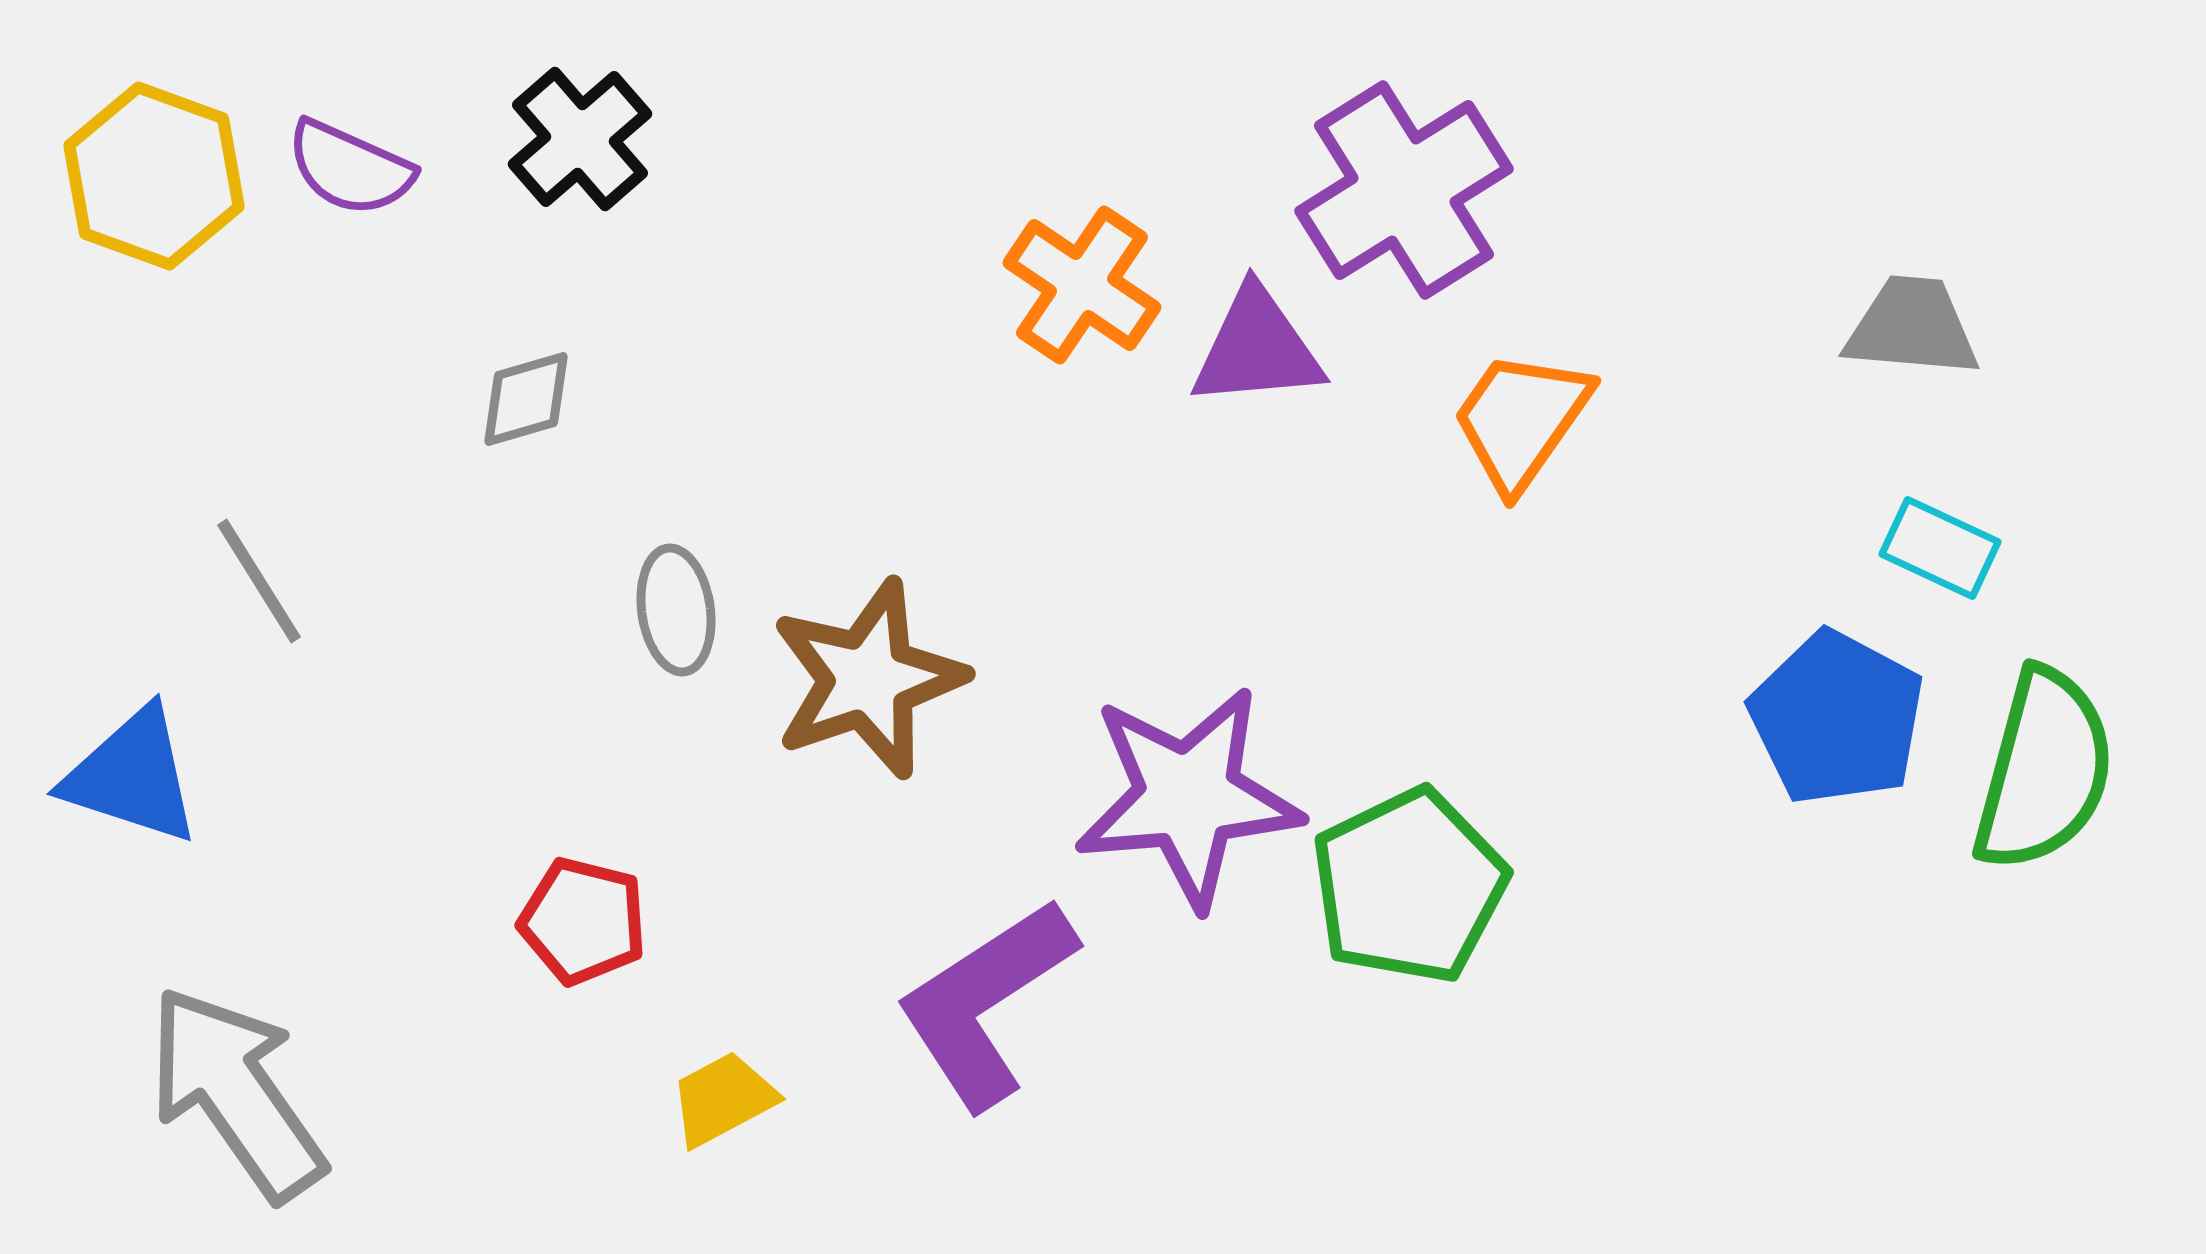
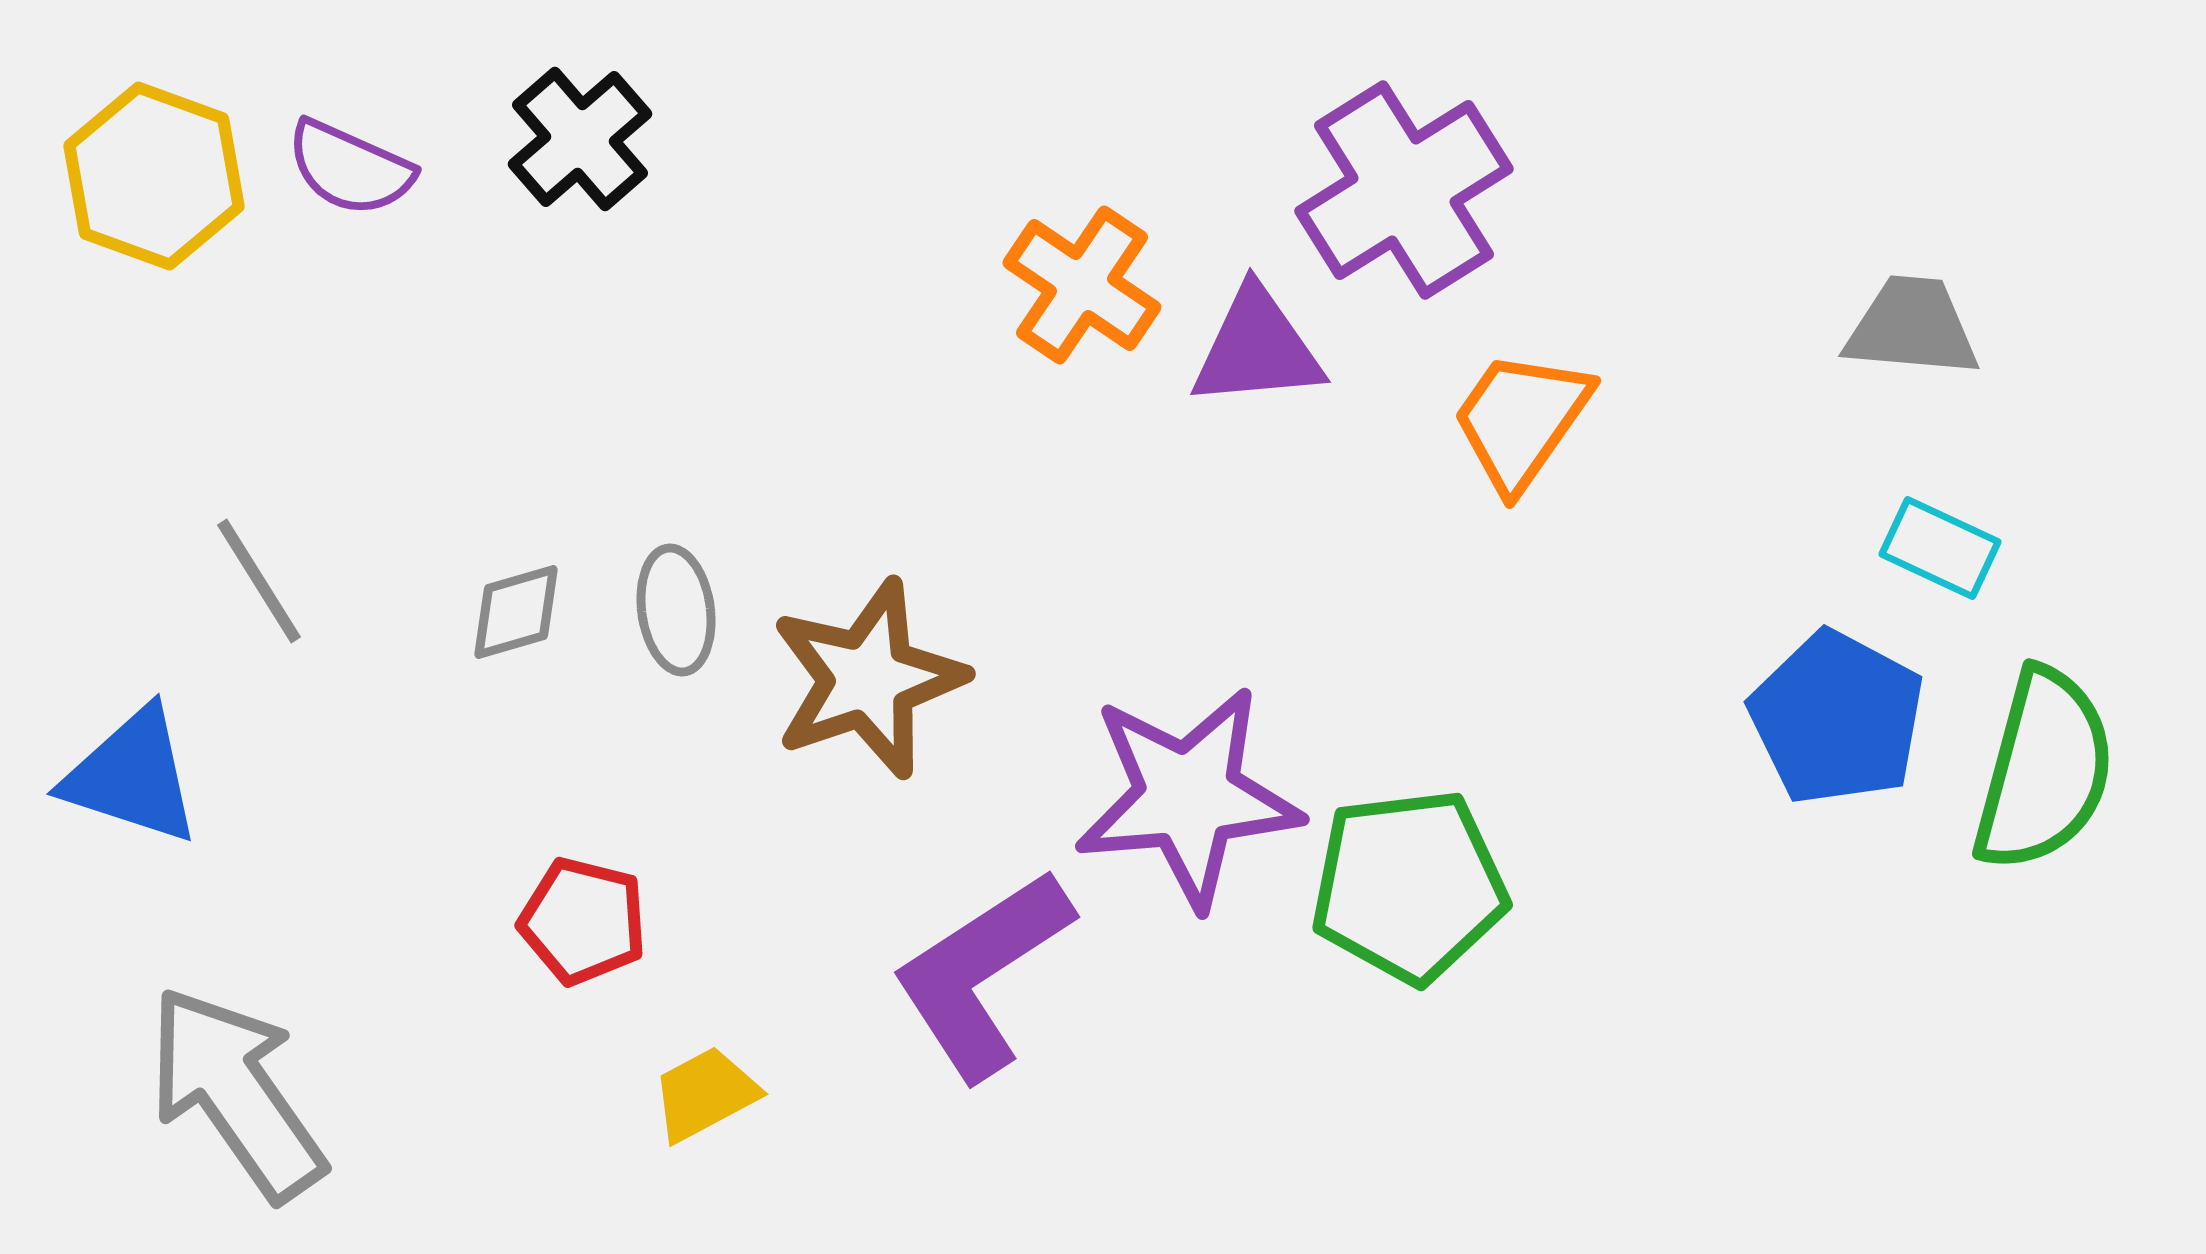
gray diamond: moved 10 px left, 213 px down
green pentagon: rotated 19 degrees clockwise
purple L-shape: moved 4 px left, 29 px up
yellow trapezoid: moved 18 px left, 5 px up
